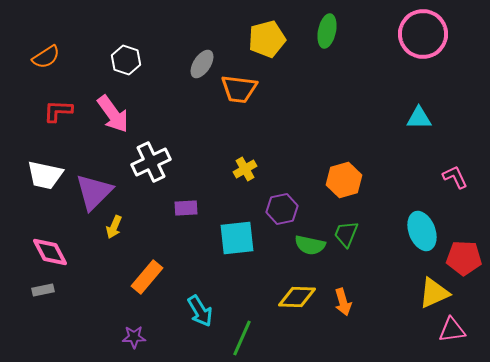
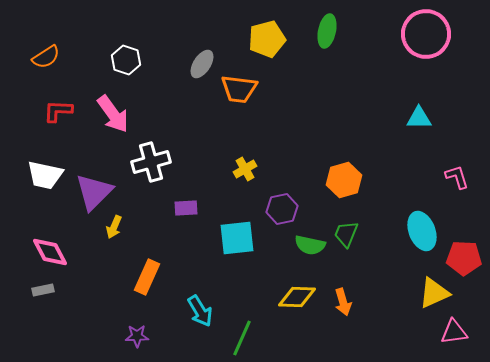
pink circle: moved 3 px right
white cross: rotated 9 degrees clockwise
pink L-shape: moved 2 px right; rotated 8 degrees clockwise
orange rectangle: rotated 16 degrees counterclockwise
pink triangle: moved 2 px right, 2 px down
purple star: moved 3 px right, 1 px up
